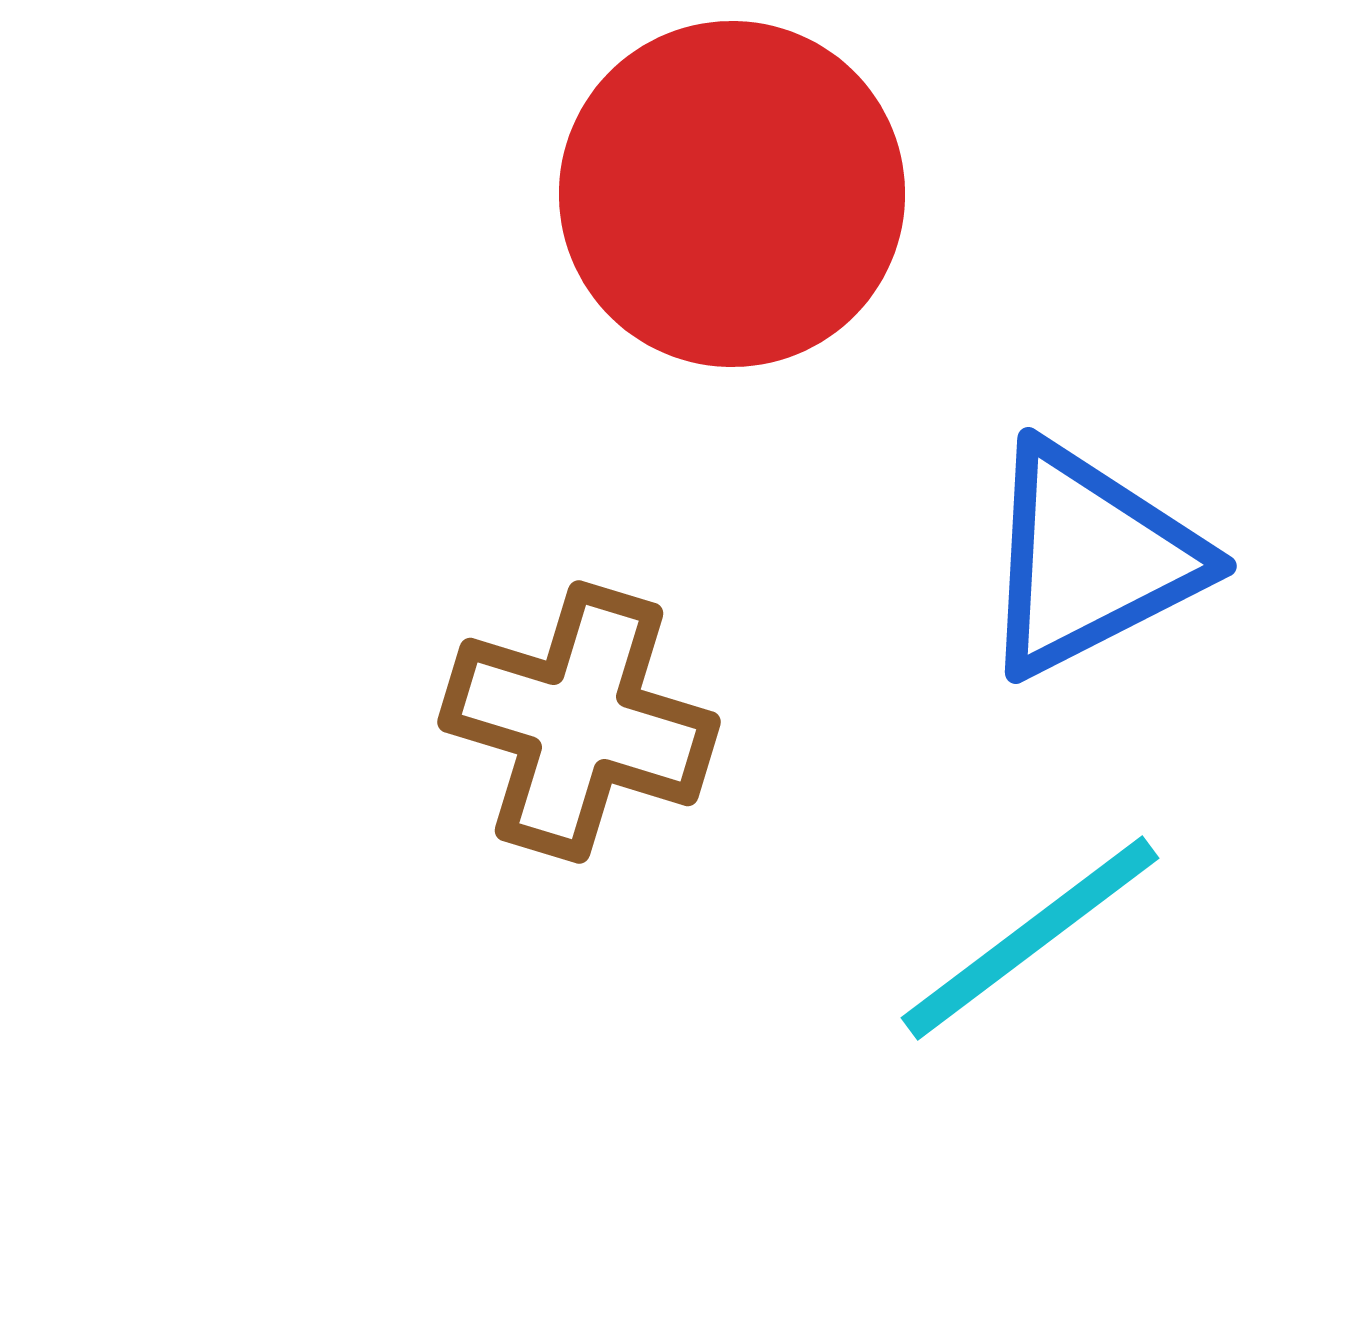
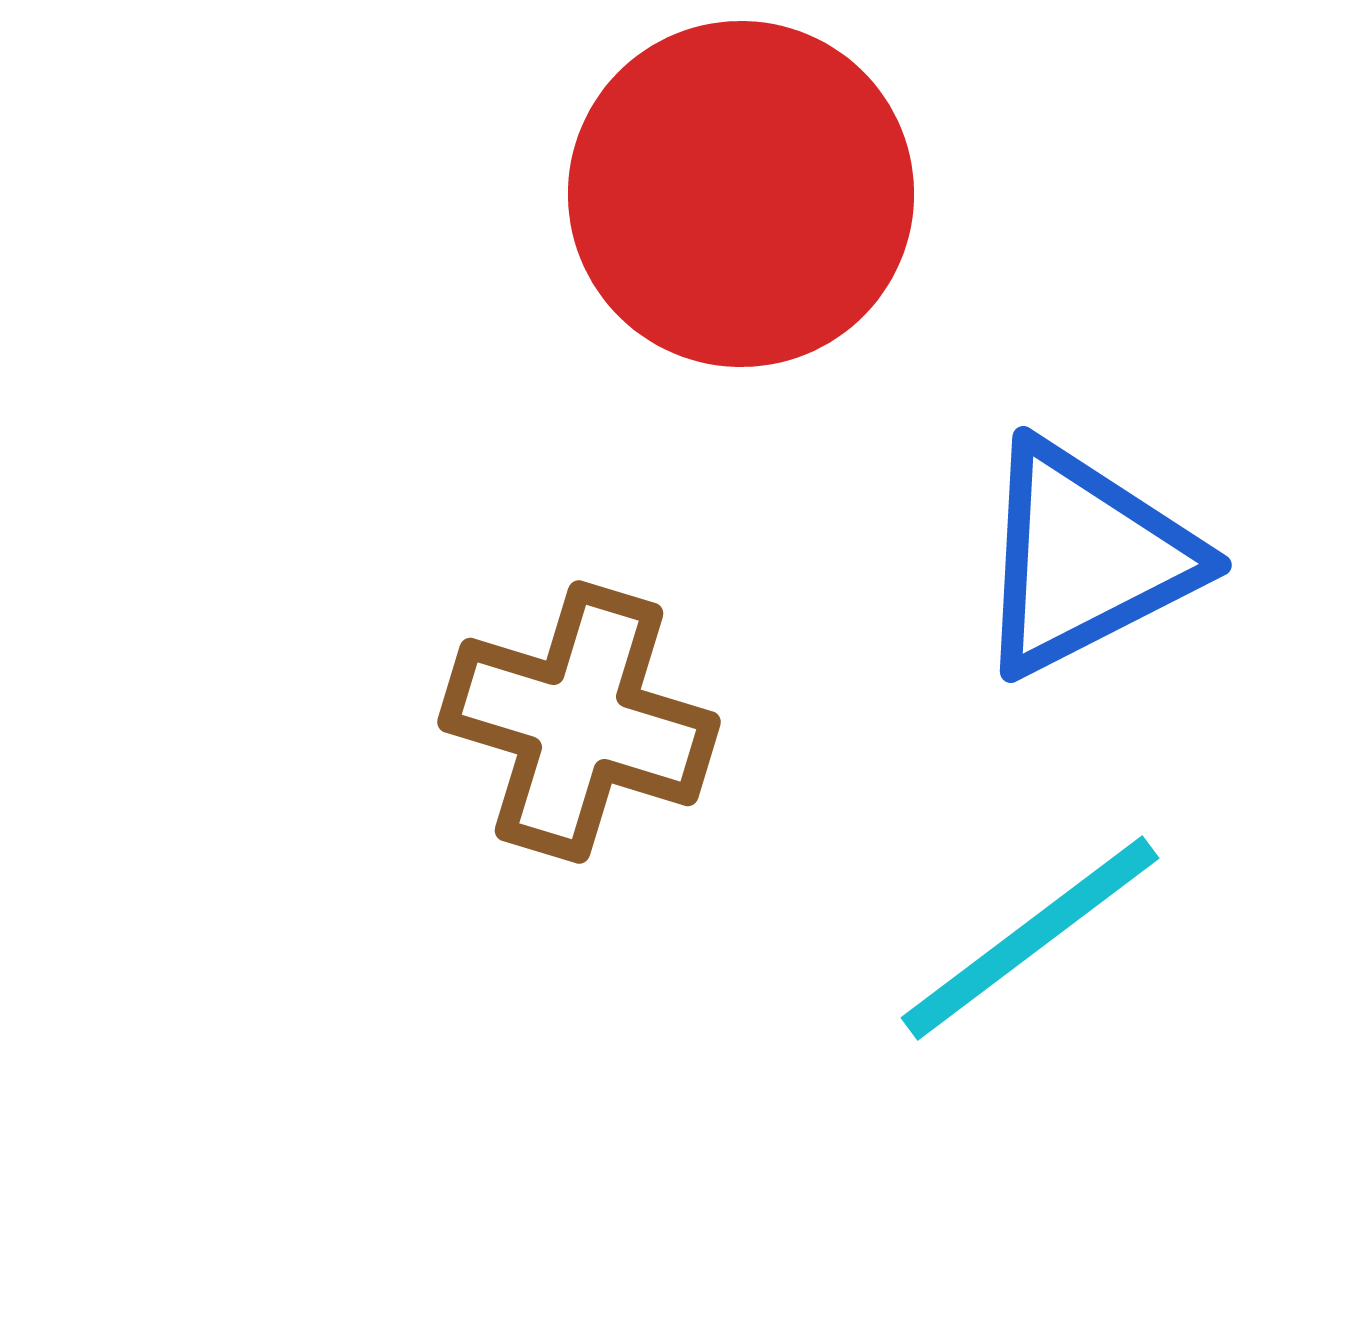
red circle: moved 9 px right
blue triangle: moved 5 px left, 1 px up
